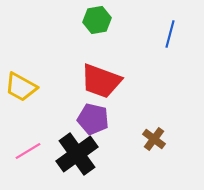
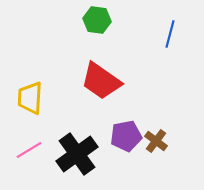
green hexagon: rotated 16 degrees clockwise
red trapezoid: rotated 15 degrees clockwise
yellow trapezoid: moved 9 px right, 11 px down; rotated 64 degrees clockwise
purple pentagon: moved 33 px right, 17 px down; rotated 24 degrees counterclockwise
brown cross: moved 2 px right, 2 px down
pink line: moved 1 px right, 1 px up
